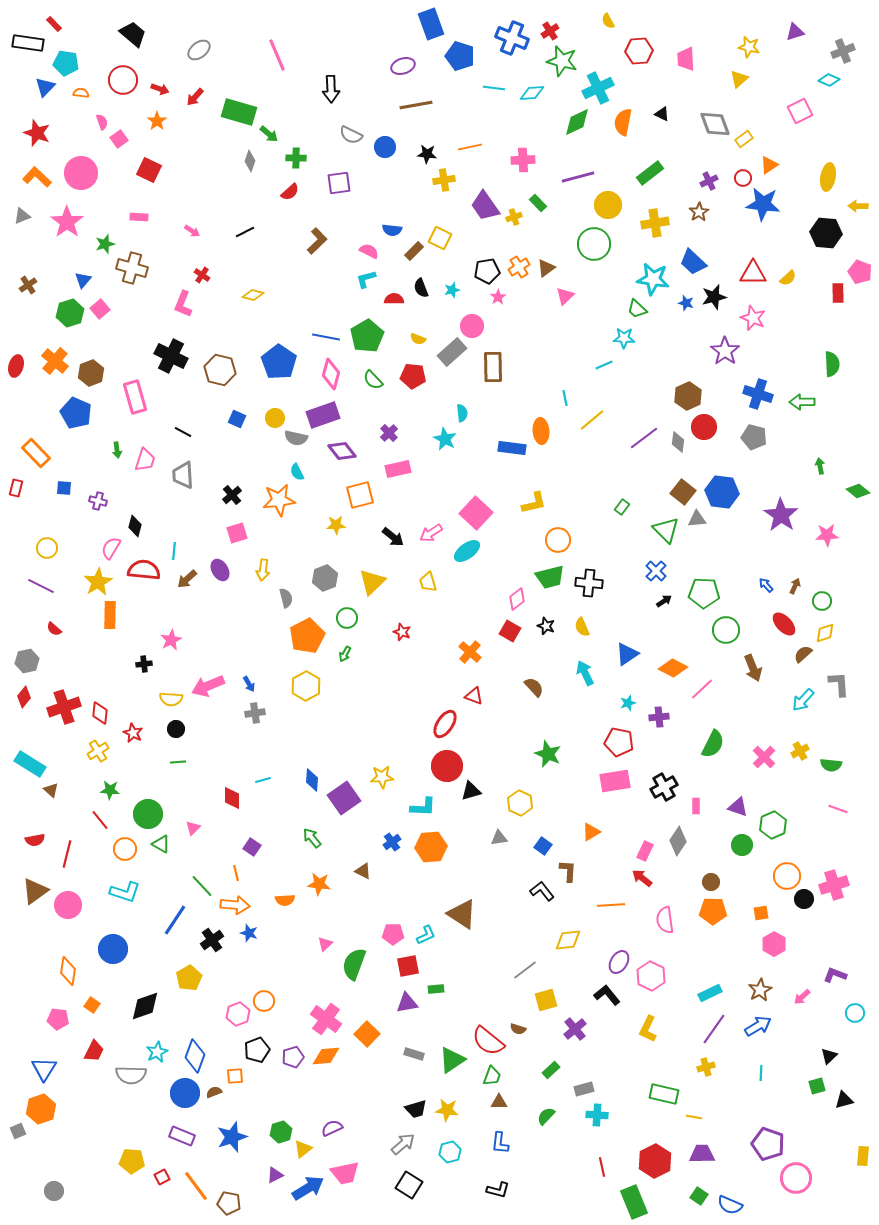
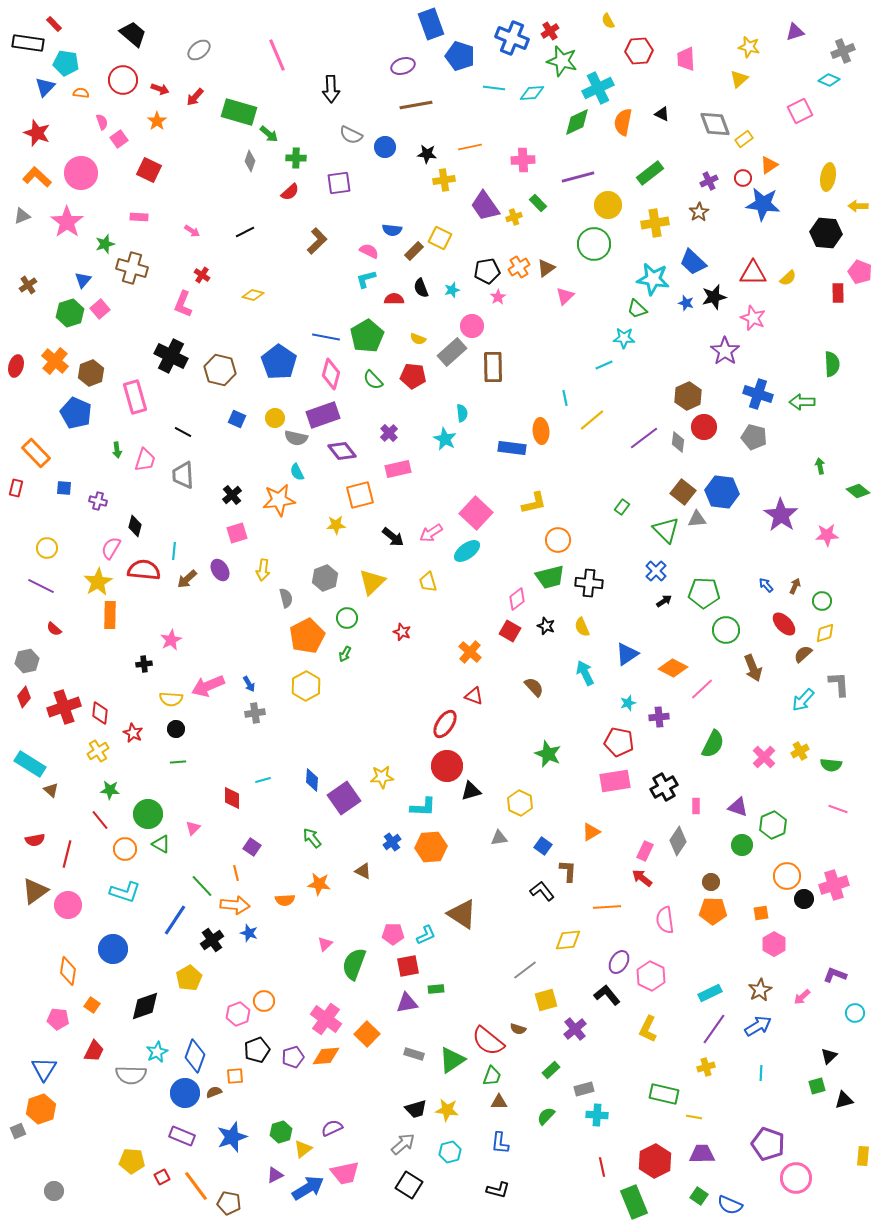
orange line at (611, 905): moved 4 px left, 2 px down
